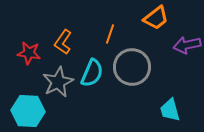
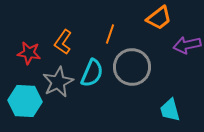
orange trapezoid: moved 3 px right
cyan hexagon: moved 3 px left, 10 px up
